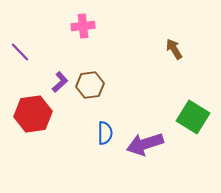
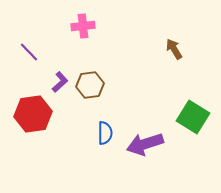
purple line: moved 9 px right
